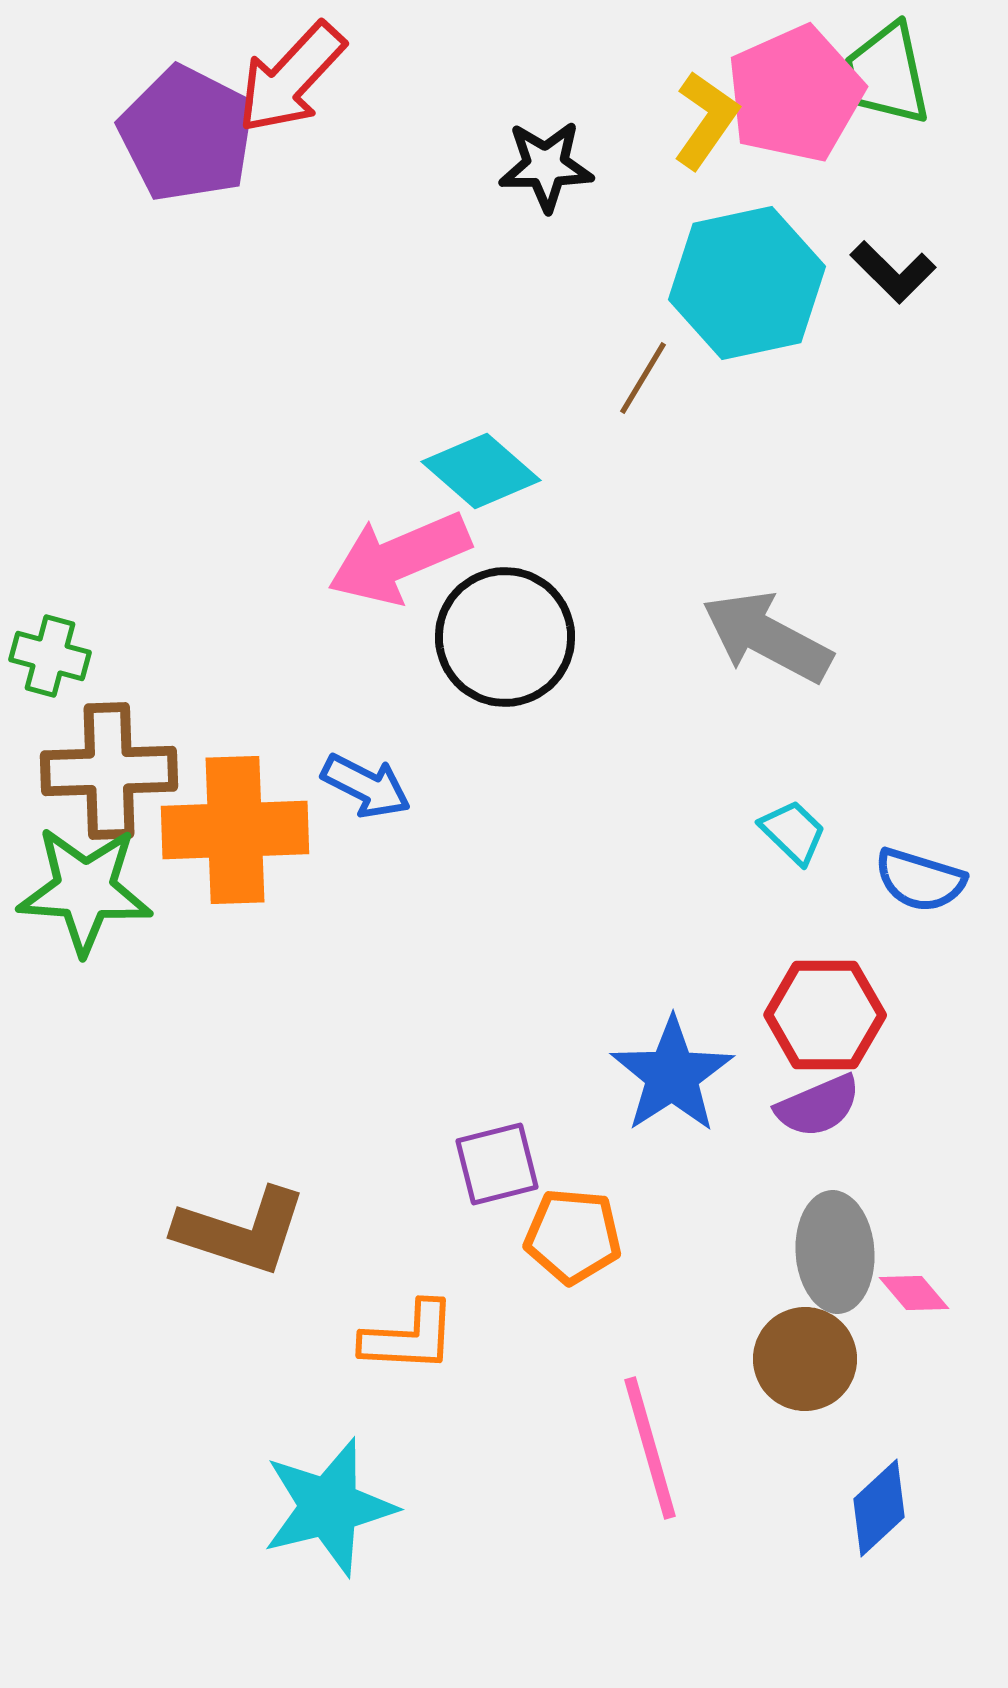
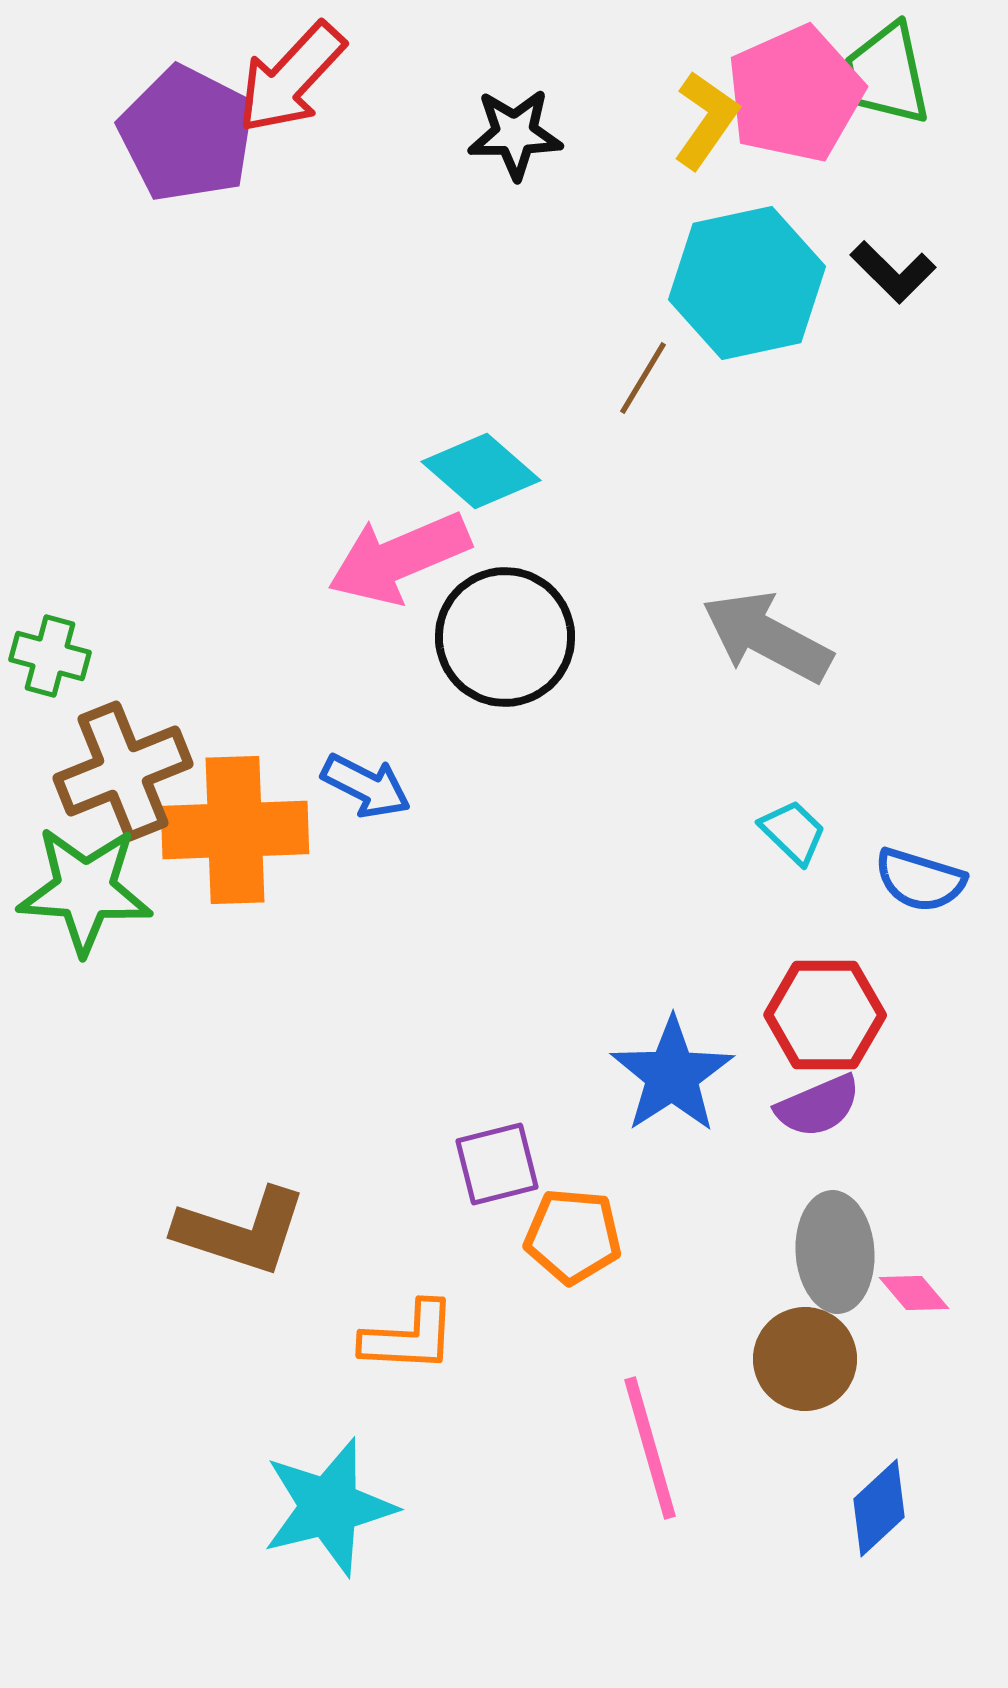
black star: moved 31 px left, 32 px up
brown cross: moved 14 px right; rotated 20 degrees counterclockwise
